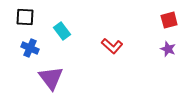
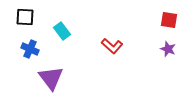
red square: rotated 24 degrees clockwise
blue cross: moved 1 px down
